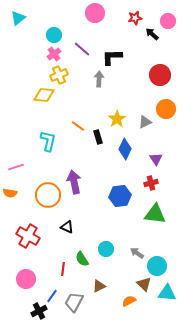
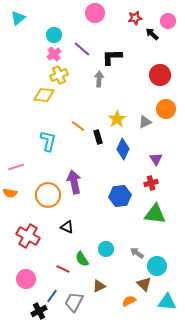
blue diamond at (125, 149): moved 2 px left
red line at (63, 269): rotated 72 degrees counterclockwise
cyan triangle at (167, 293): moved 9 px down
